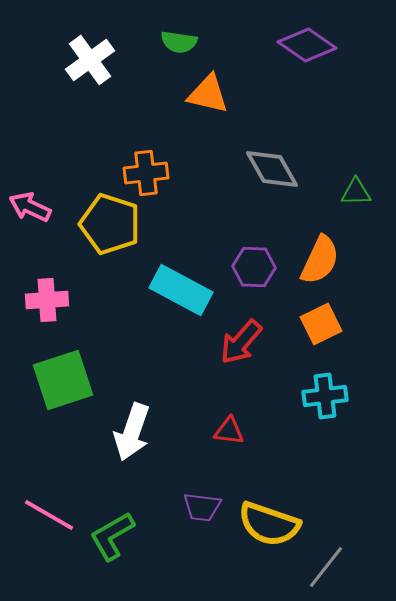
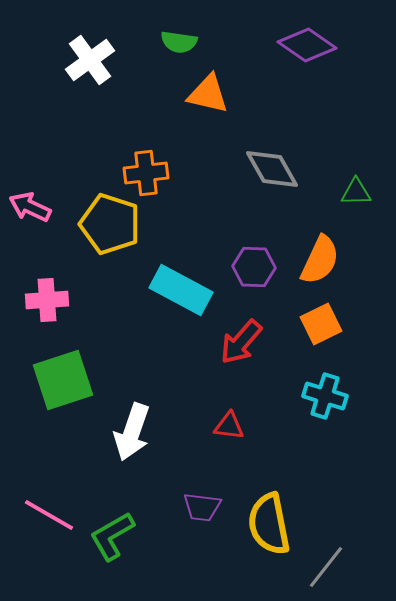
cyan cross: rotated 24 degrees clockwise
red triangle: moved 5 px up
yellow semicircle: rotated 60 degrees clockwise
